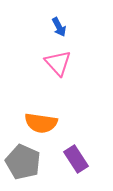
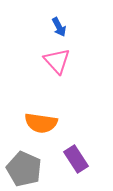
pink triangle: moved 1 px left, 2 px up
gray pentagon: moved 1 px right, 7 px down
